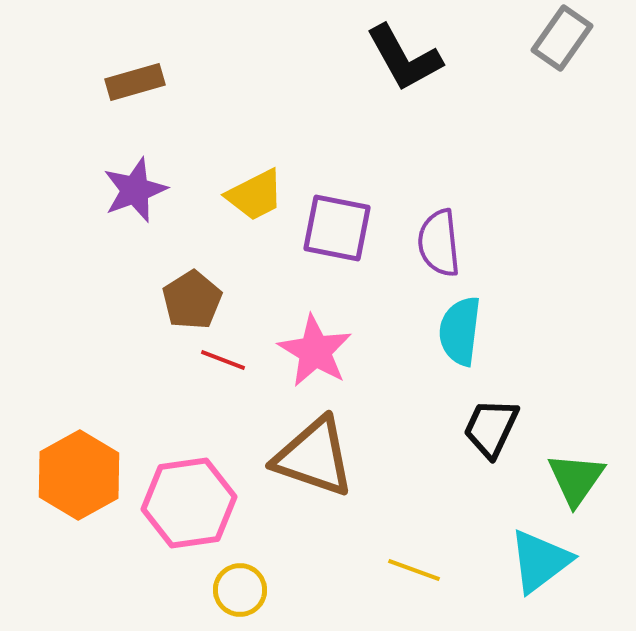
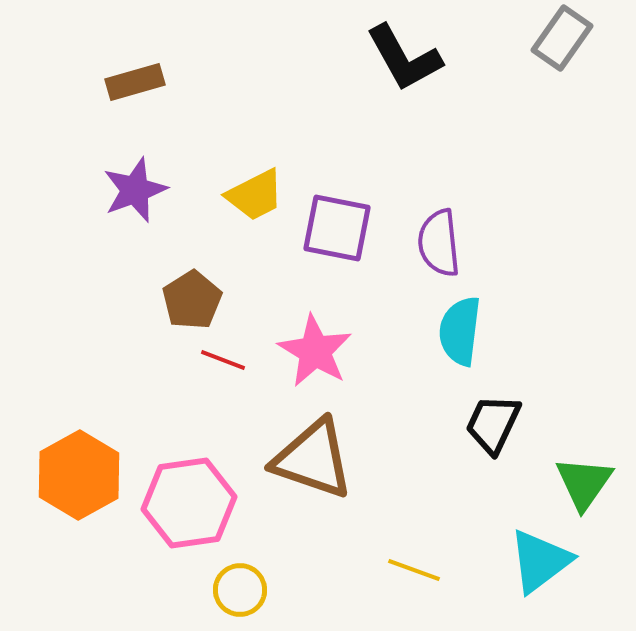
black trapezoid: moved 2 px right, 4 px up
brown triangle: moved 1 px left, 2 px down
green triangle: moved 8 px right, 4 px down
